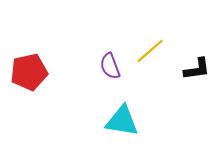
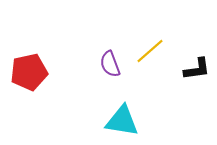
purple semicircle: moved 2 px up
